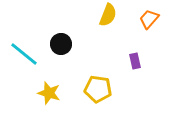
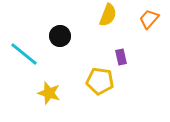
black circle: moved 1 px left, 8 px up
purple rectangle: moved 14 px left, 4 px up
yellow pentagon: moved 2 px right, 8 px up
